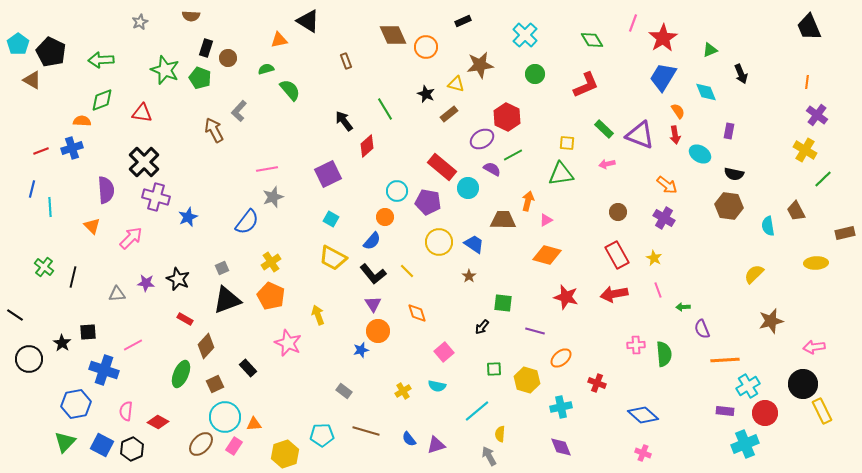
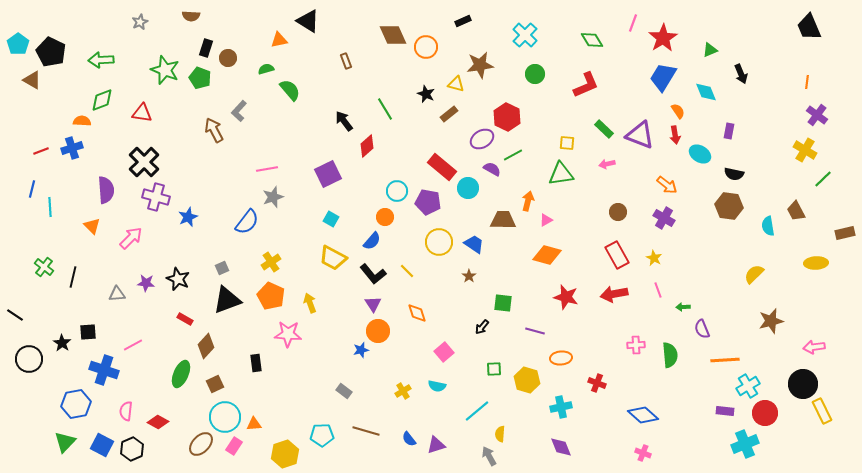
yellow arrow at (318, 315): moved 8 px left, 12 px up
pink star at (288, 343): moved 9 px up; rotated 20 degrees counterclockwise
green semicircle at (664, 354): moved 6 px right, 1 px down
orange ellipse at (561, 358): rotated 35 degrees clockwise
black rectangle at (248, 368): moved 8 px right, 5 px up; rotated 36 degrees clockwise
